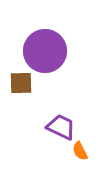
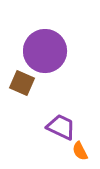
brown square: moved 1 px right; rotated 25 degrees clockwise
